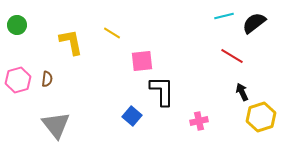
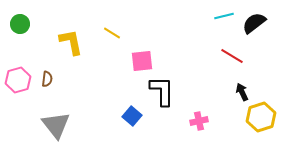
green circle: moved 3 px right, 1 px up
